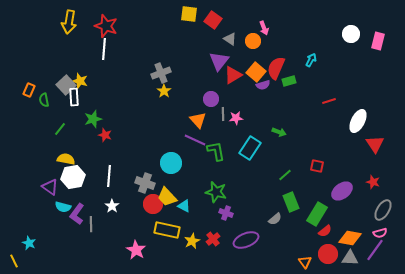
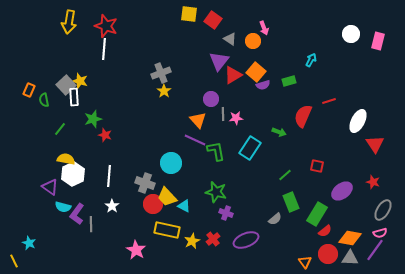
red semicircle at (276, 68): moved 27 px right, 48 px down
white hexagon at (73, 177): moved 3 px up; rotated 15 degrees counterclockwise
